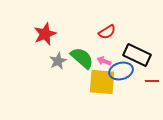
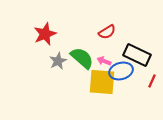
red line: rotated 64 degrees counterclockwise
